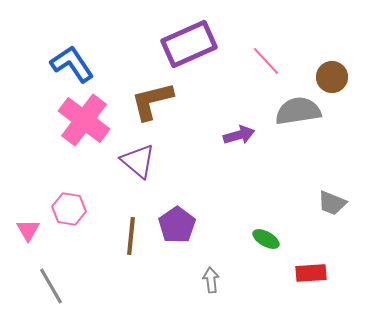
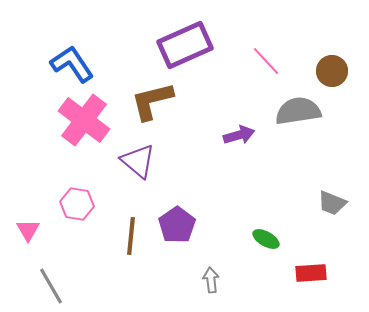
purple rectangle: moved 4 px left, 1 px down
brown circle: moved 6 px up
pink hexagon: moved 8 px right, 5 px up
